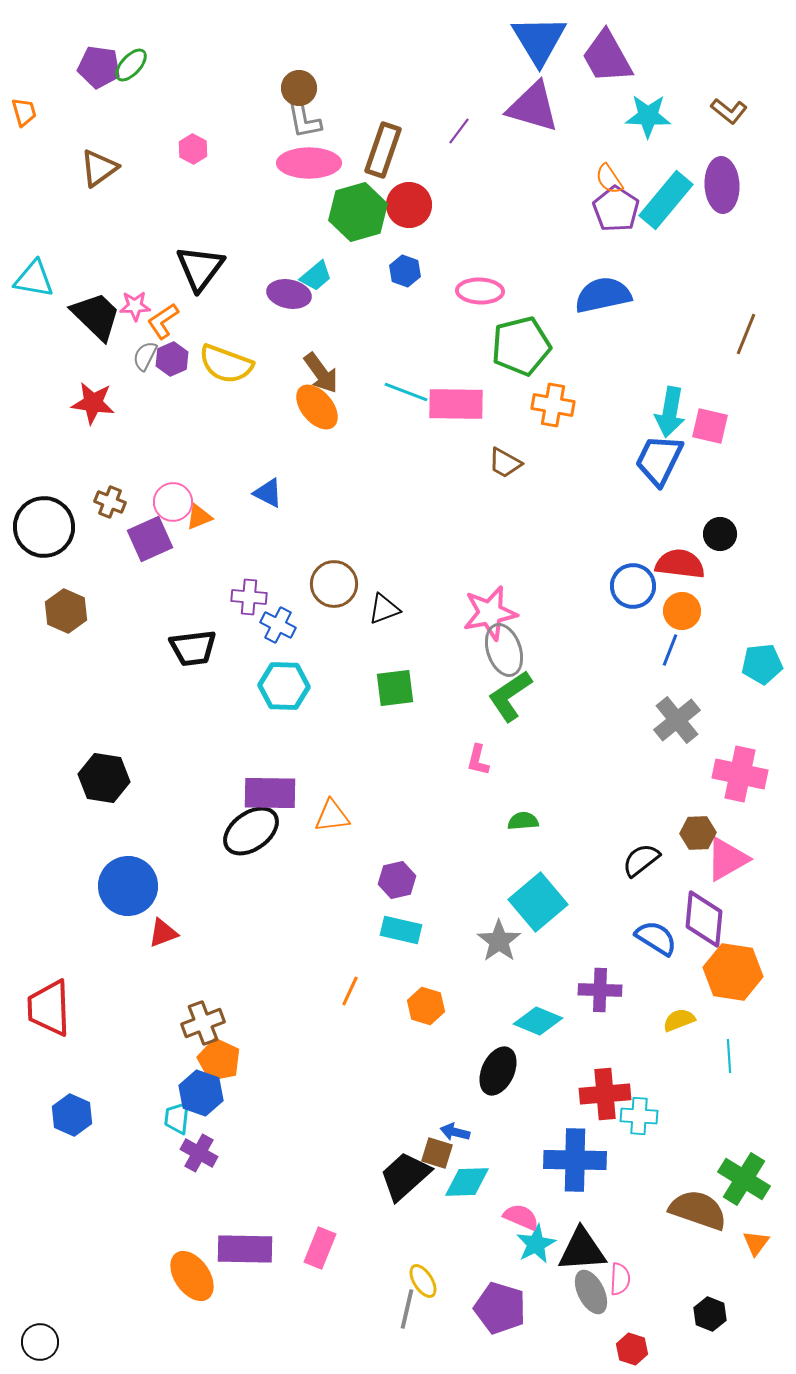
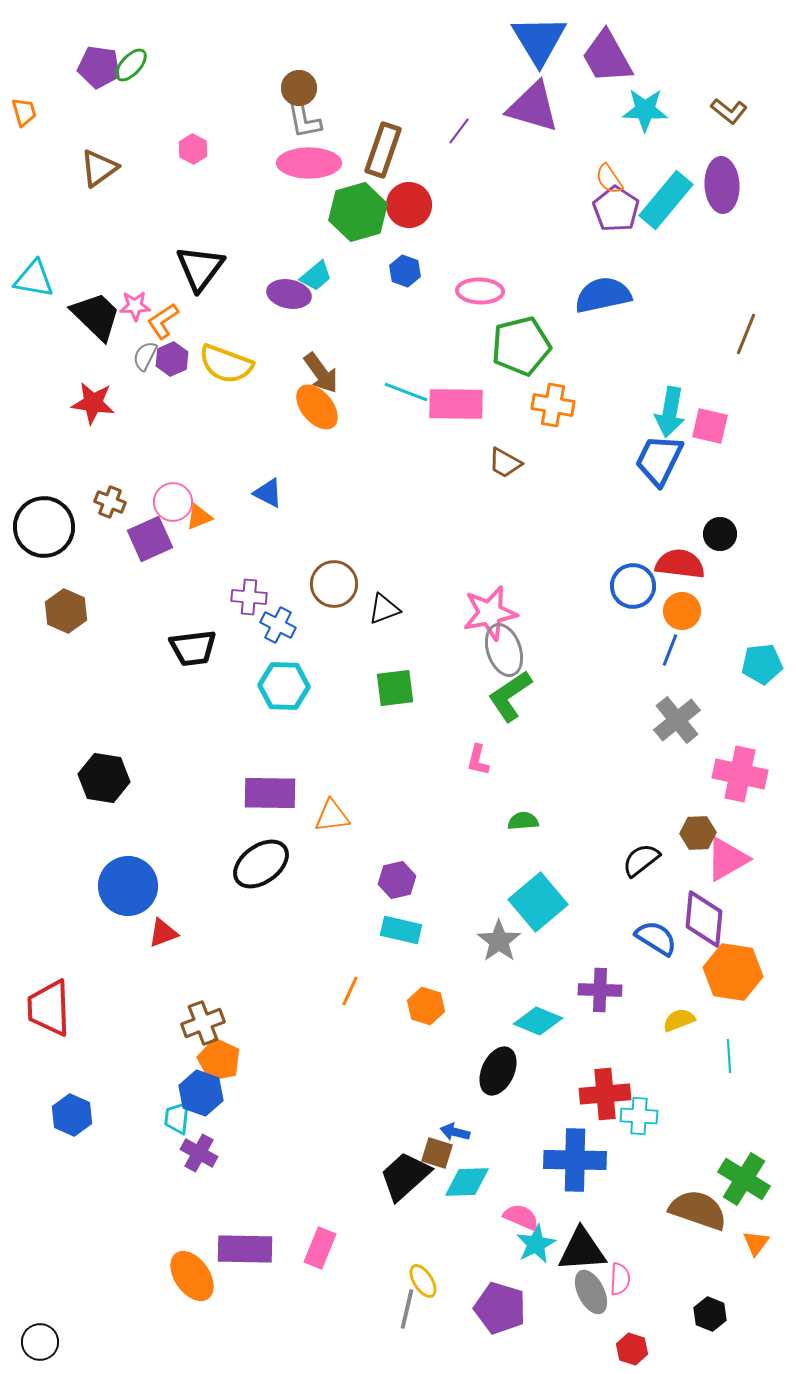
cyan star at (648, 116): moved 3 px left, 6 px up
black ellipse at (251, 831): moved 10 px right, 33 px down
